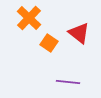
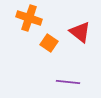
orange cross: rotated 25 degrees counterclockwise
red triangle: moved 1 px right, 1 px up
